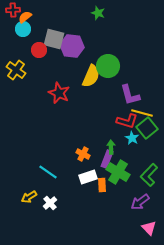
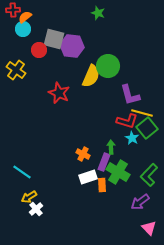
purple rectangle: moved 3 px left, 3 px down
cyan line: moved 26 px left
white cross: moved 14 px left, 6 px down
